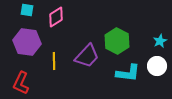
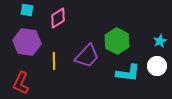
pink diamond: moved 2 px right, 1 px down
